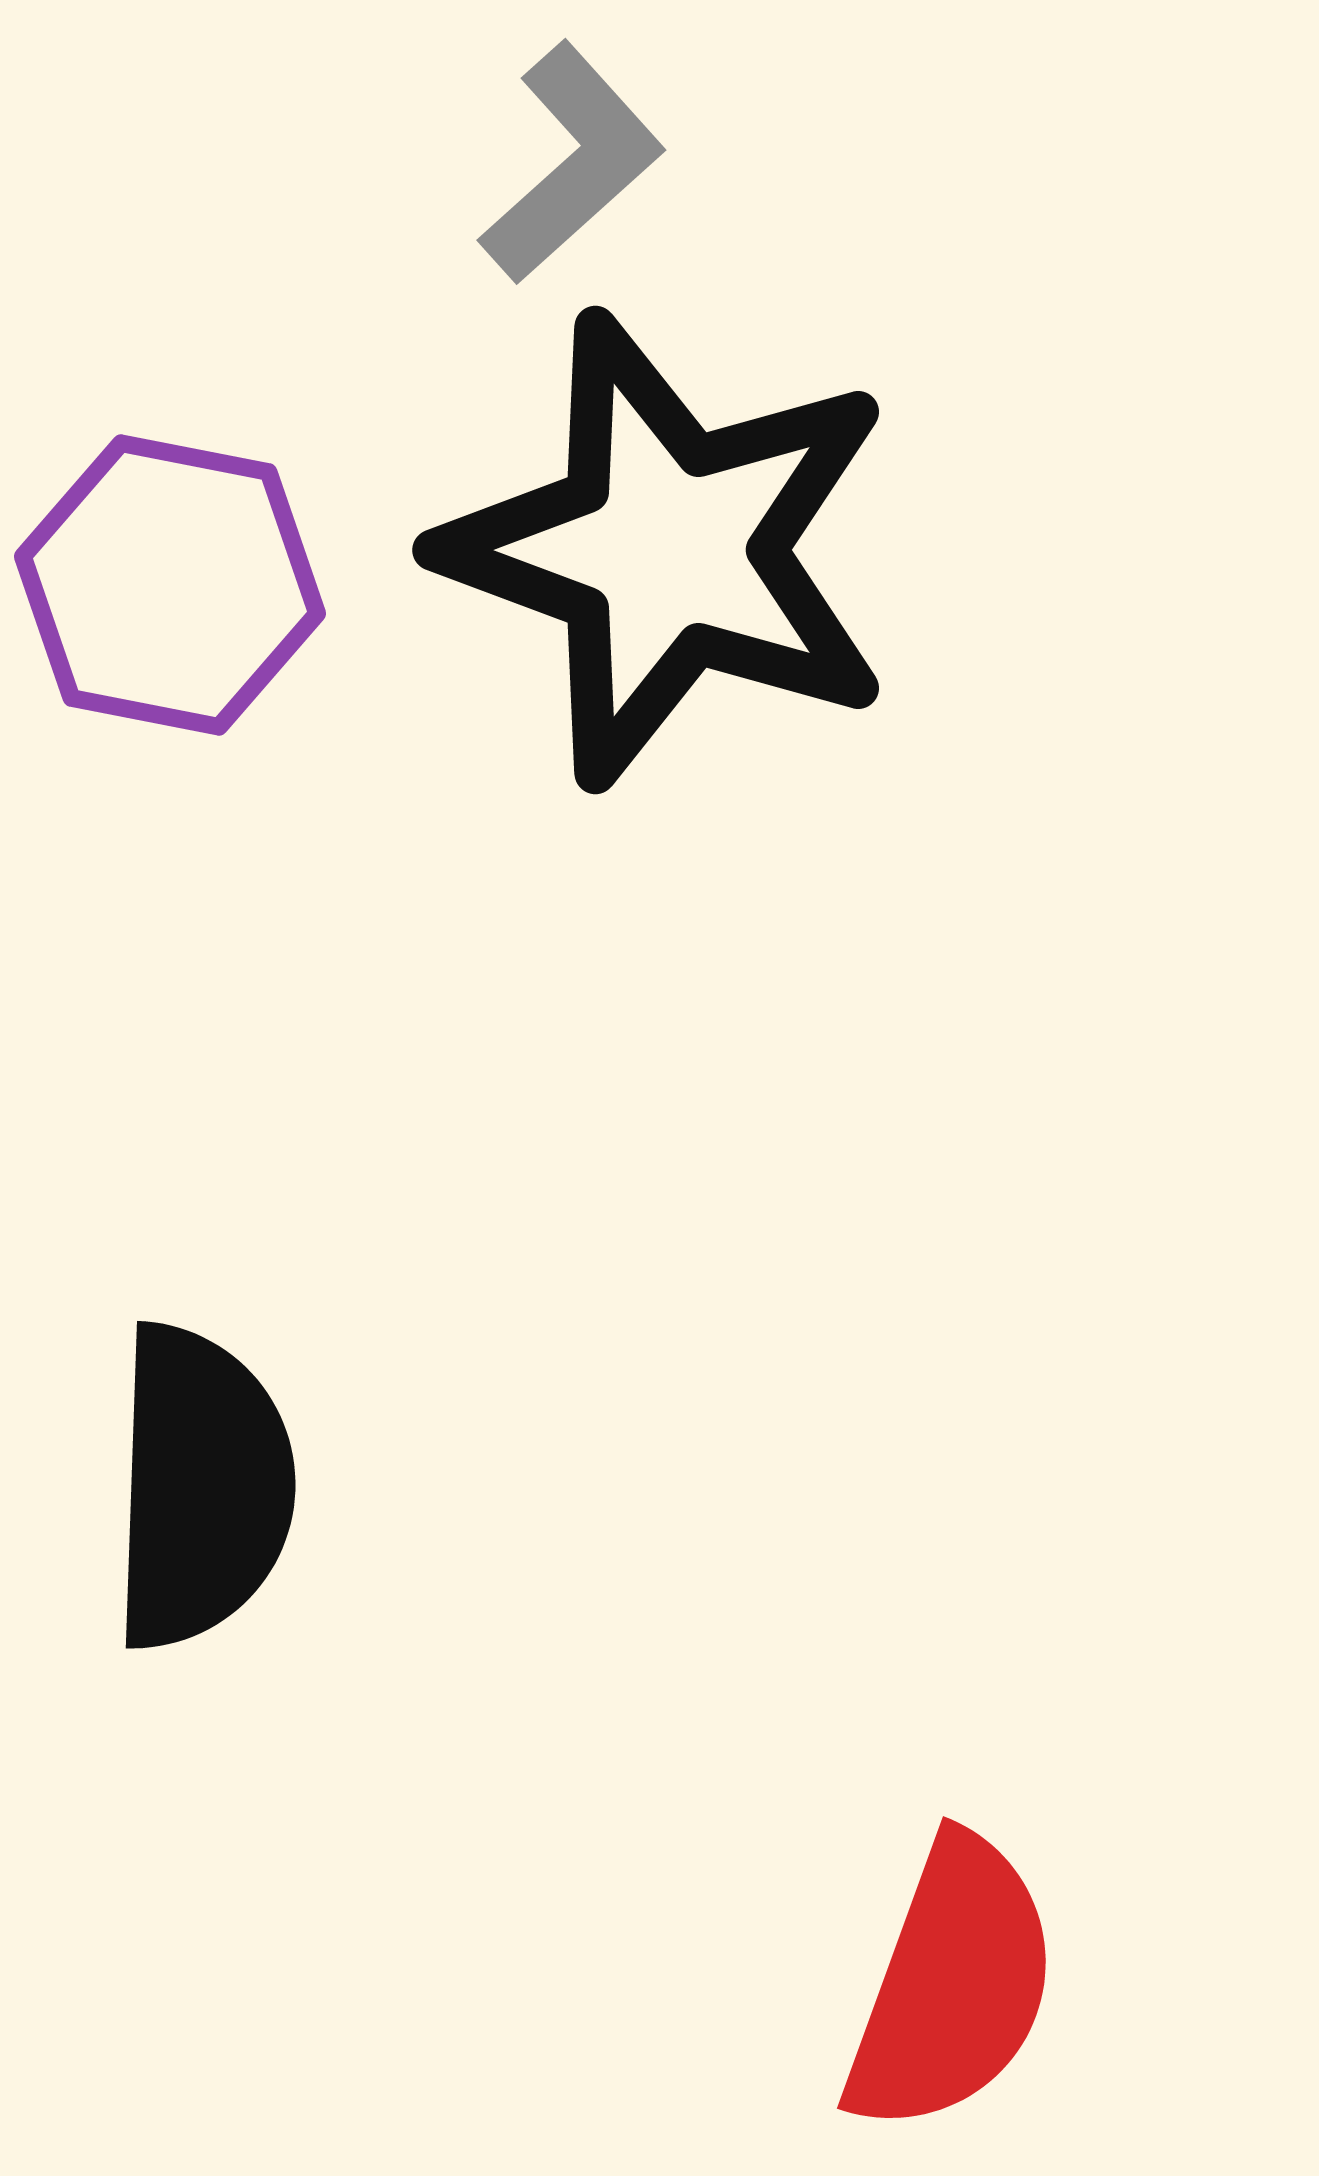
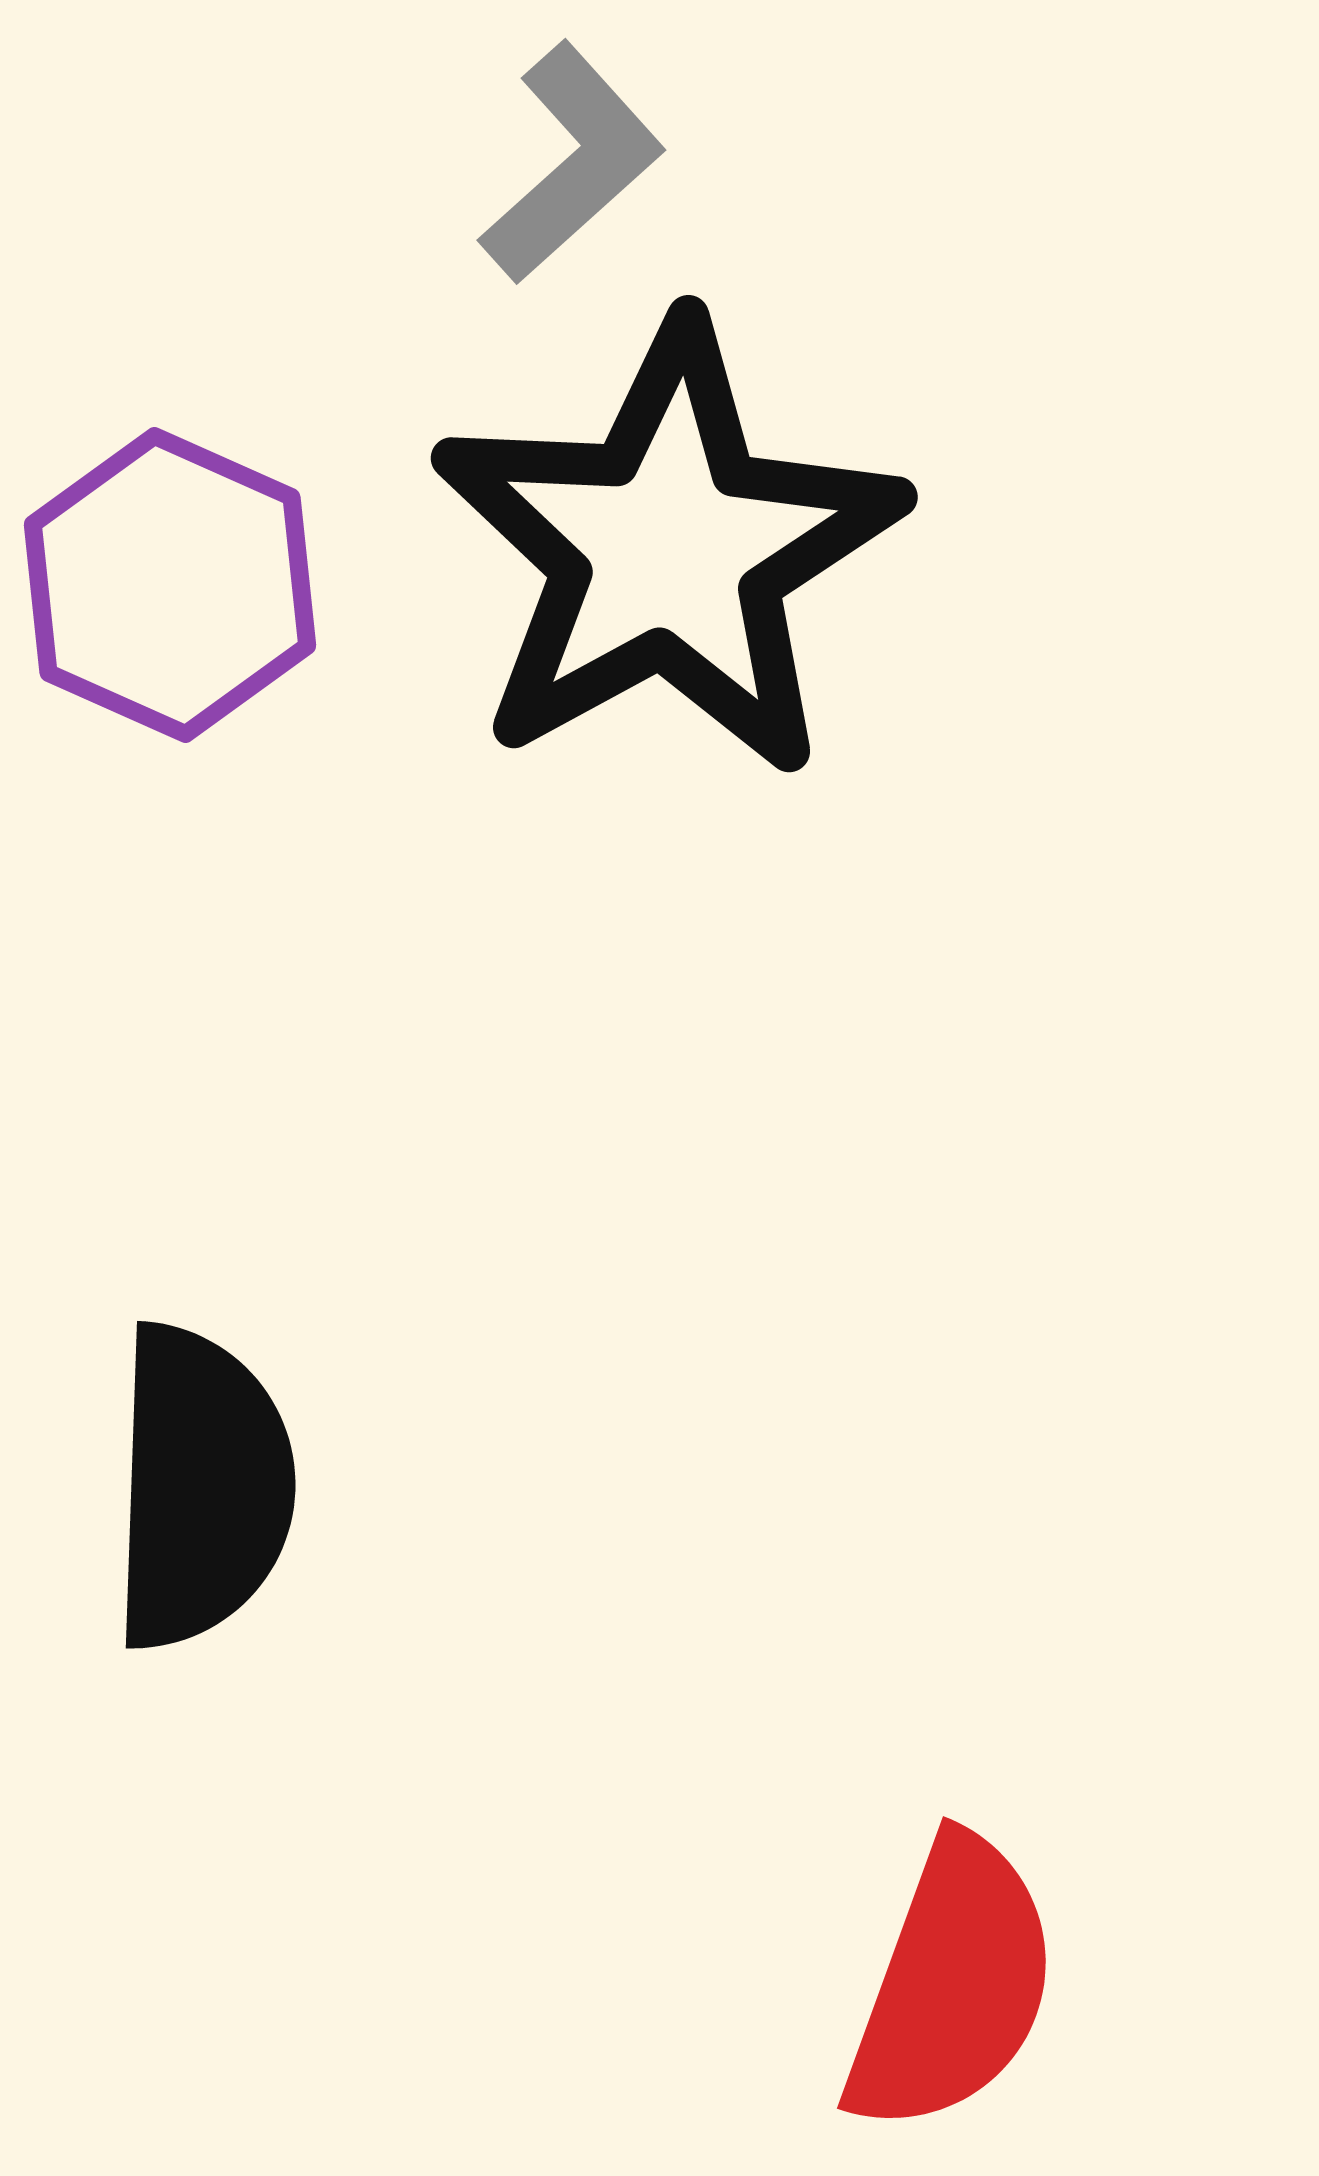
black star: rotated 23 degrees clockwise
purple hexagon: rotated 13 degrees clockwise
